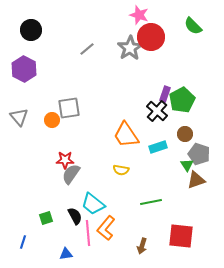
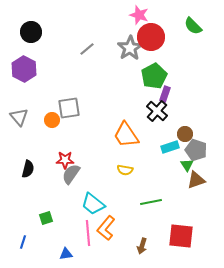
black circle: moved 2 px down
green pentagon: moved 28 px left, 24 px up
cyan rectangle: moved 12 px right
gray pentagon: moved 3 px left, 4 px up
yellow semicircle: moved 4 px right
black semicircle: moved 47 px left, 47 px up; rotated 42 degrees clockwise
